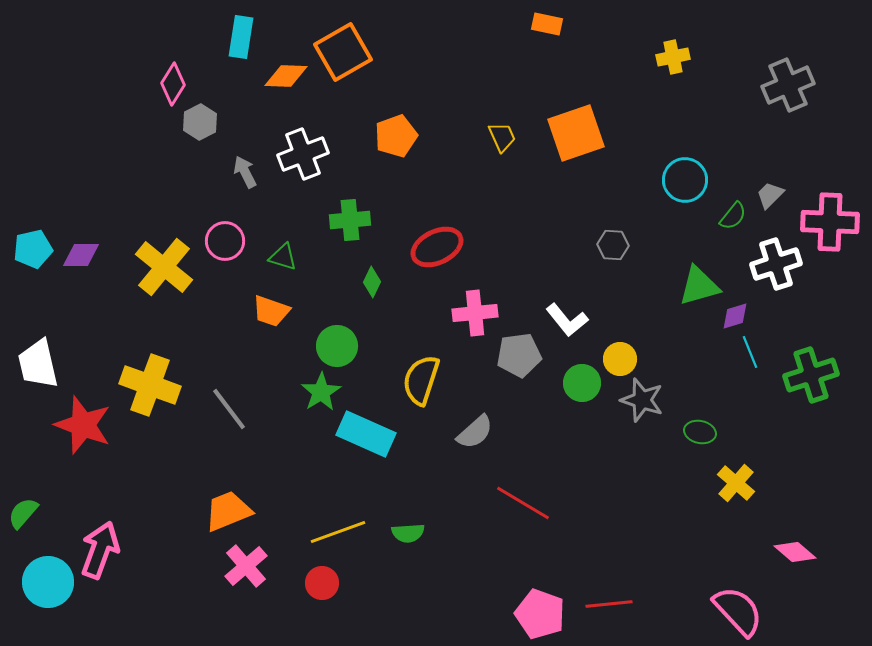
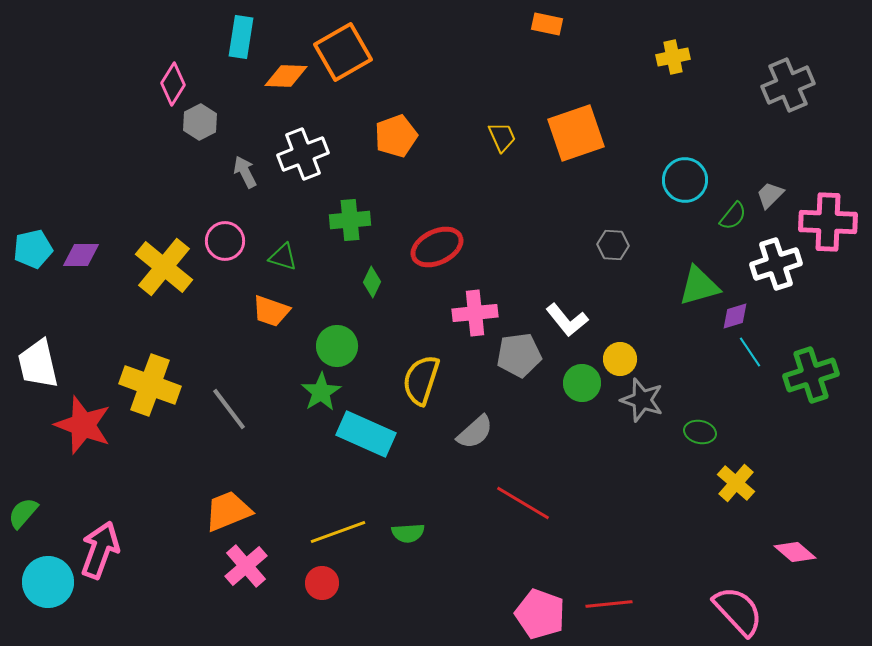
pink cross at (830, 222): moved 2 px left
cyan line at (750, 352): rotated 12 degrees counterclockwise
